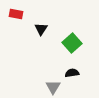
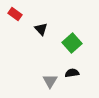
red rectangle: moved 1 px left; rotated 24 degrees clockwise
black triangle: rotated 16 degrees counterclockwise
gray triangle: moved 3 px left, 6 px up
